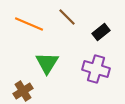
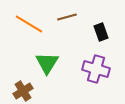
brown line: rotated 60 degrees counterclockwise
orange line: rotated 8 degrees clockwise
black rectangle: rotated 72 degrees counterclockwise
